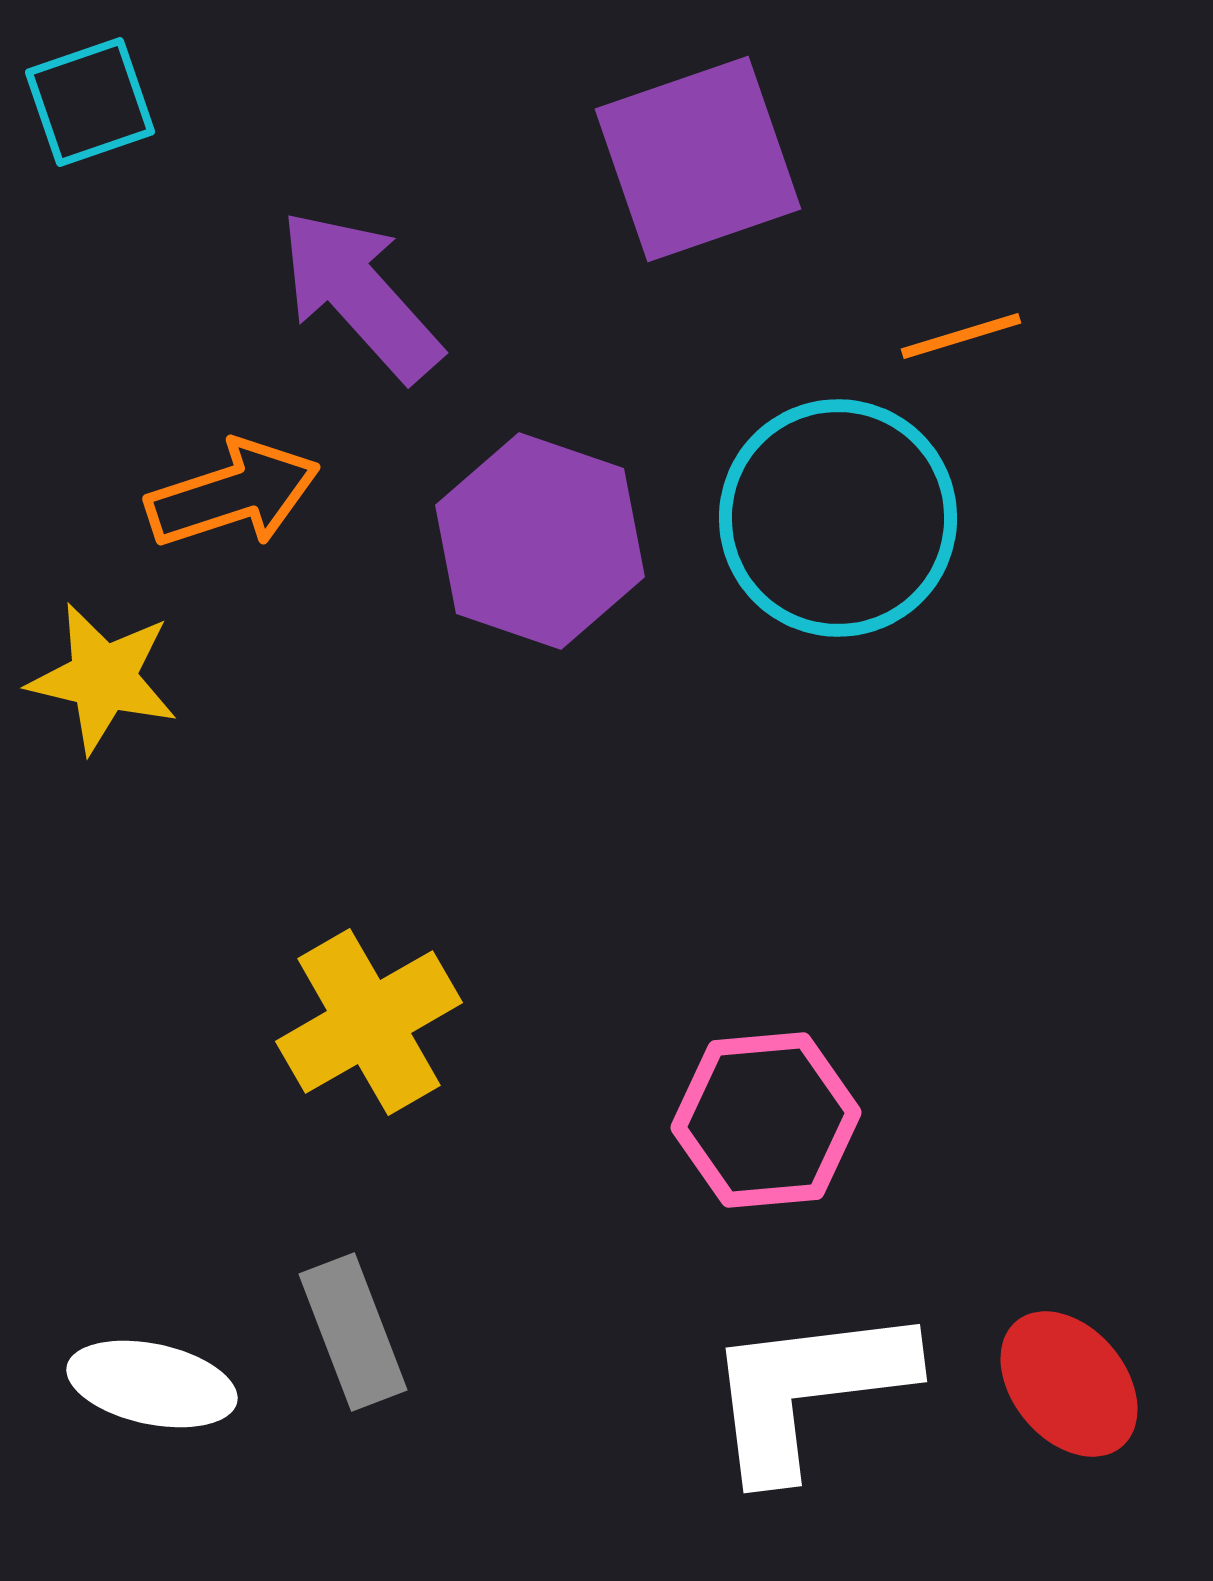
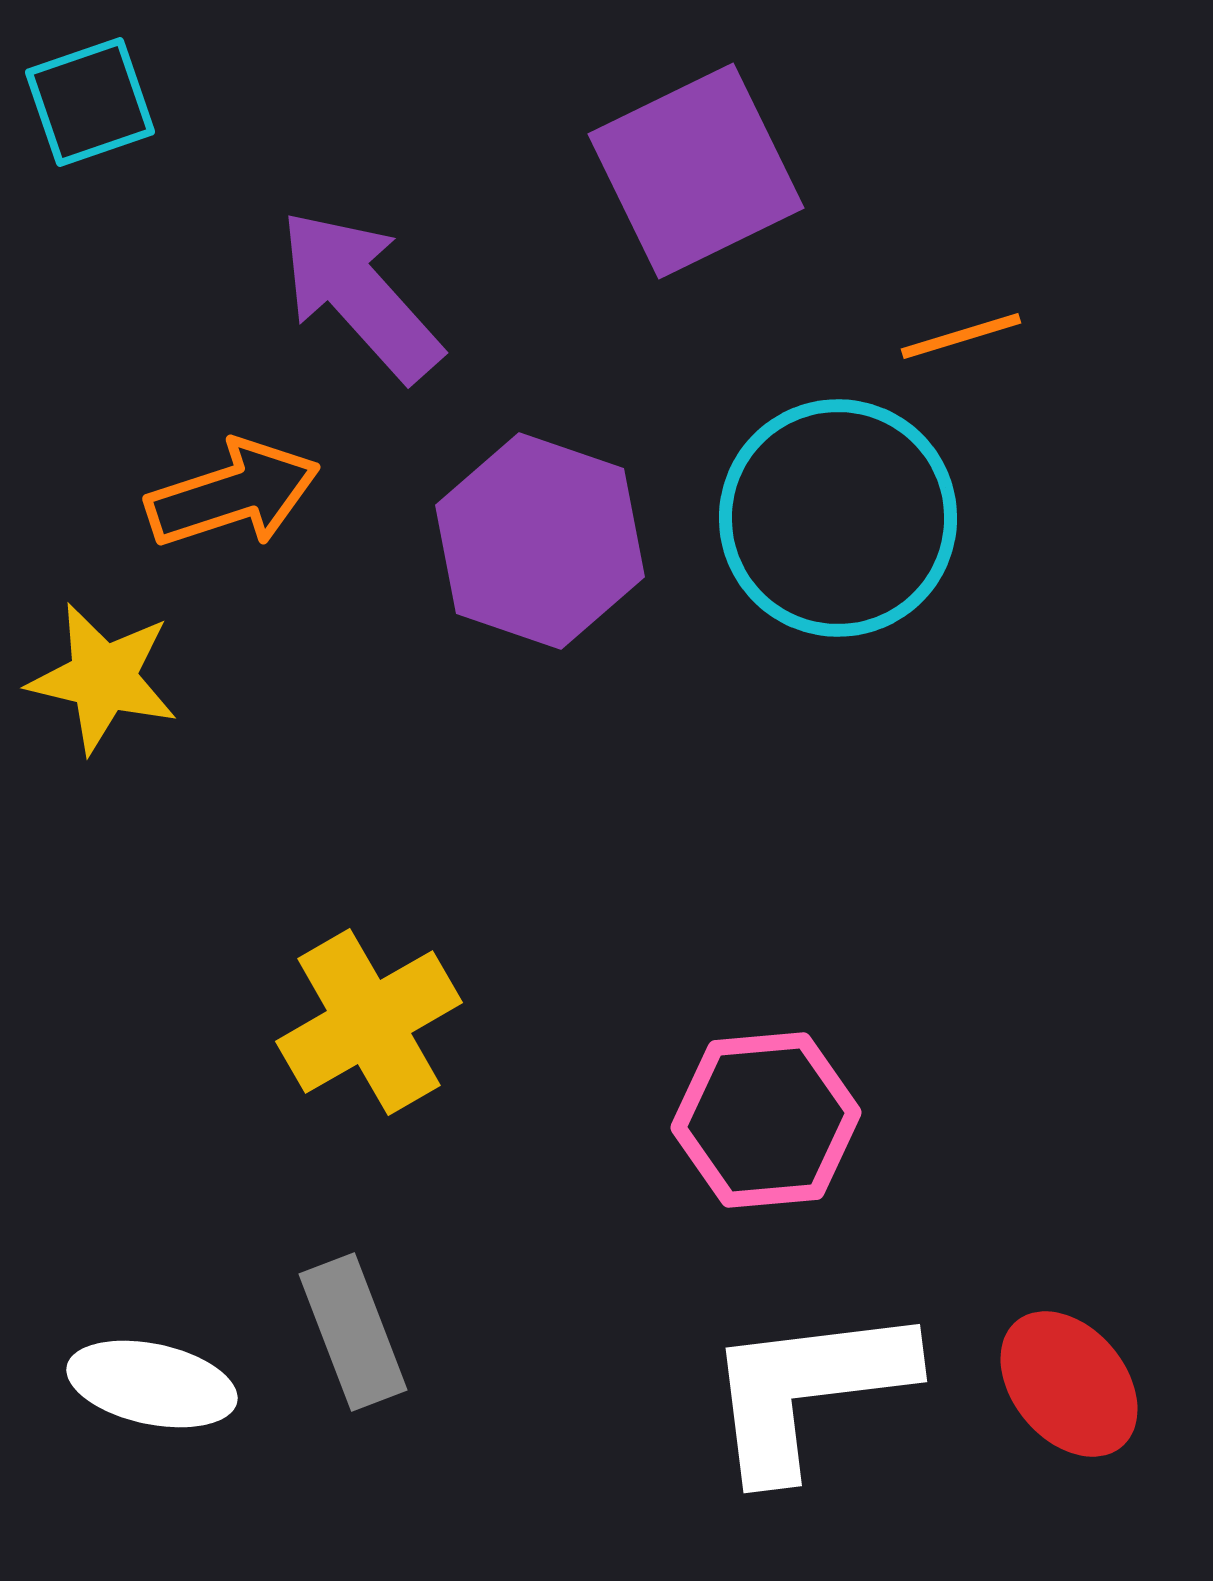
purple square: moved 2 px left, 12 px down; rotated 7 degrees counterclockwise
